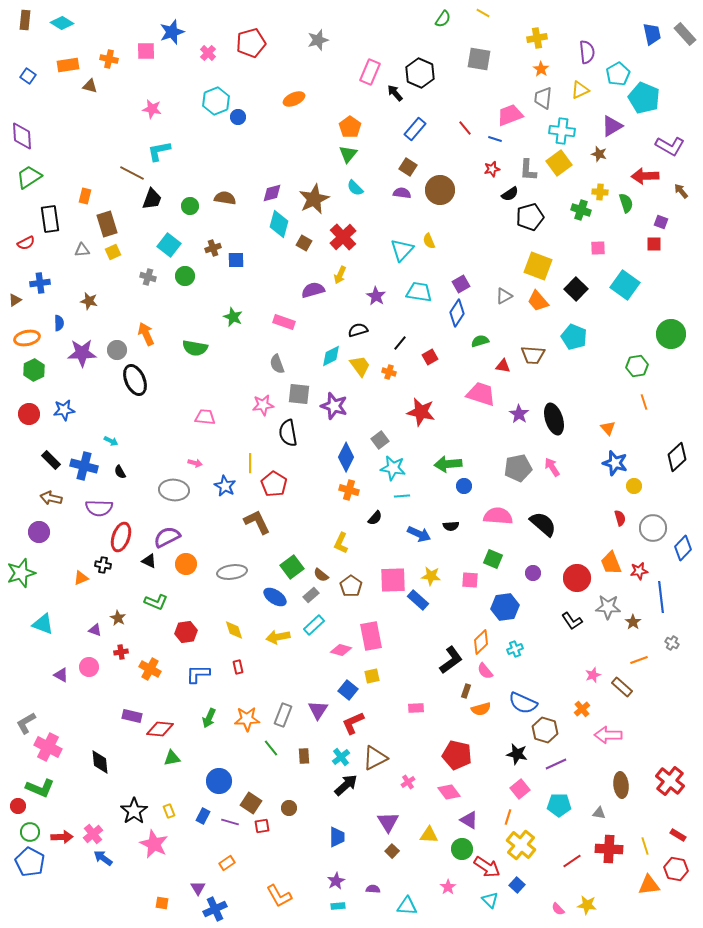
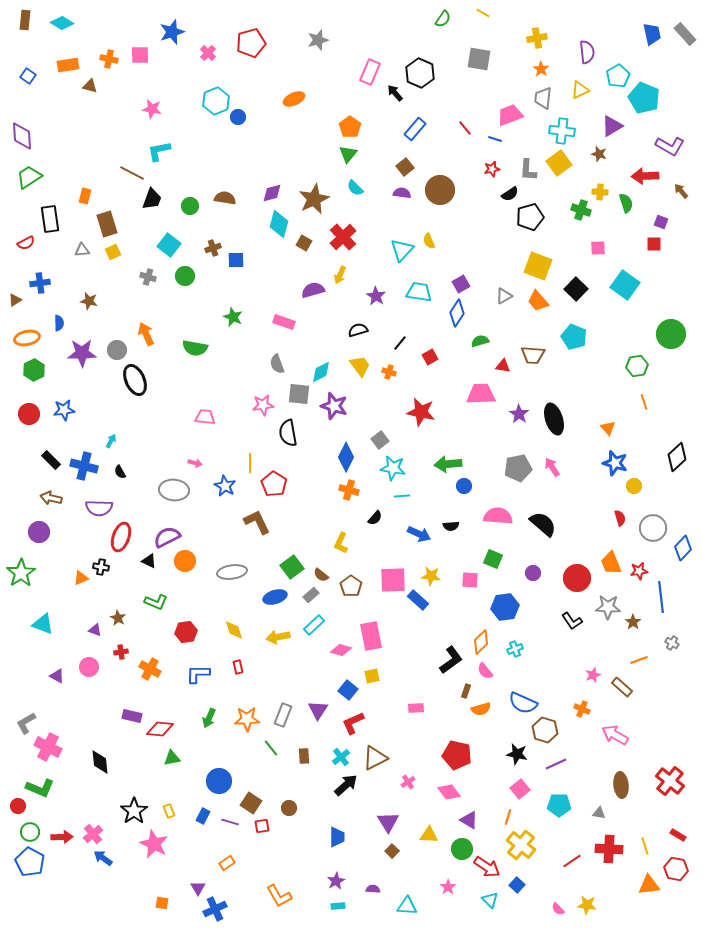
pink square at (146, 51): moved 6 px left, 4 px down
cyan pentagon at (618, 74): moved 2 px down
brown square at (408, 167): moved 3 px left; rotated 18 degrees clockwise
cyan diamond at (331, 356): moved 10 px left, 16 px down
pink trapezoid at (481, 394): rotated 20 degrees counterclockwise
cyan arrow at (111, 441): rotated 88 degrees counterclockwise
orange circle at (186, 564): moved 1 px left, 3 px up
black cross at (103, 565): moved 2 px left, 2 px down
green star at (21, 573): rotated 16 degrees counterclockwise
blue ellipse at (275, 597): rotated 50 degrees counterclockwise
purple triangle at (61, 675): moved 4 px left, 1 px down
orange cross at (582, 709): rotated 28 degrees counterclockwise
pink arrow at (608, 735): moved 7 px right; rotated 28 degrees clockwise
